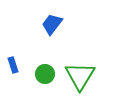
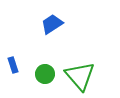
blue trapezoid: rotated 20 degrees clockwise
green triangle: rotated 12 degrees counterclockwise
